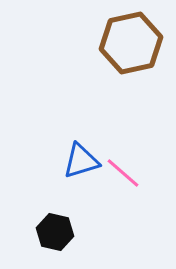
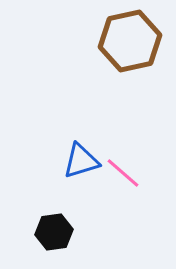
brown hexagon: moved 1 px left, 2 px up
black hexagon: moved 1 px left; rotated 21 degrees counterclockwise
